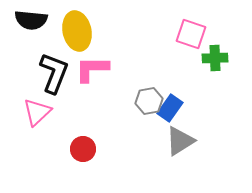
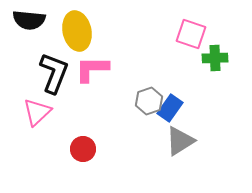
black semicircle: moved 2 px left
gray hexagon: rotated 8 degrees counterclockwise
